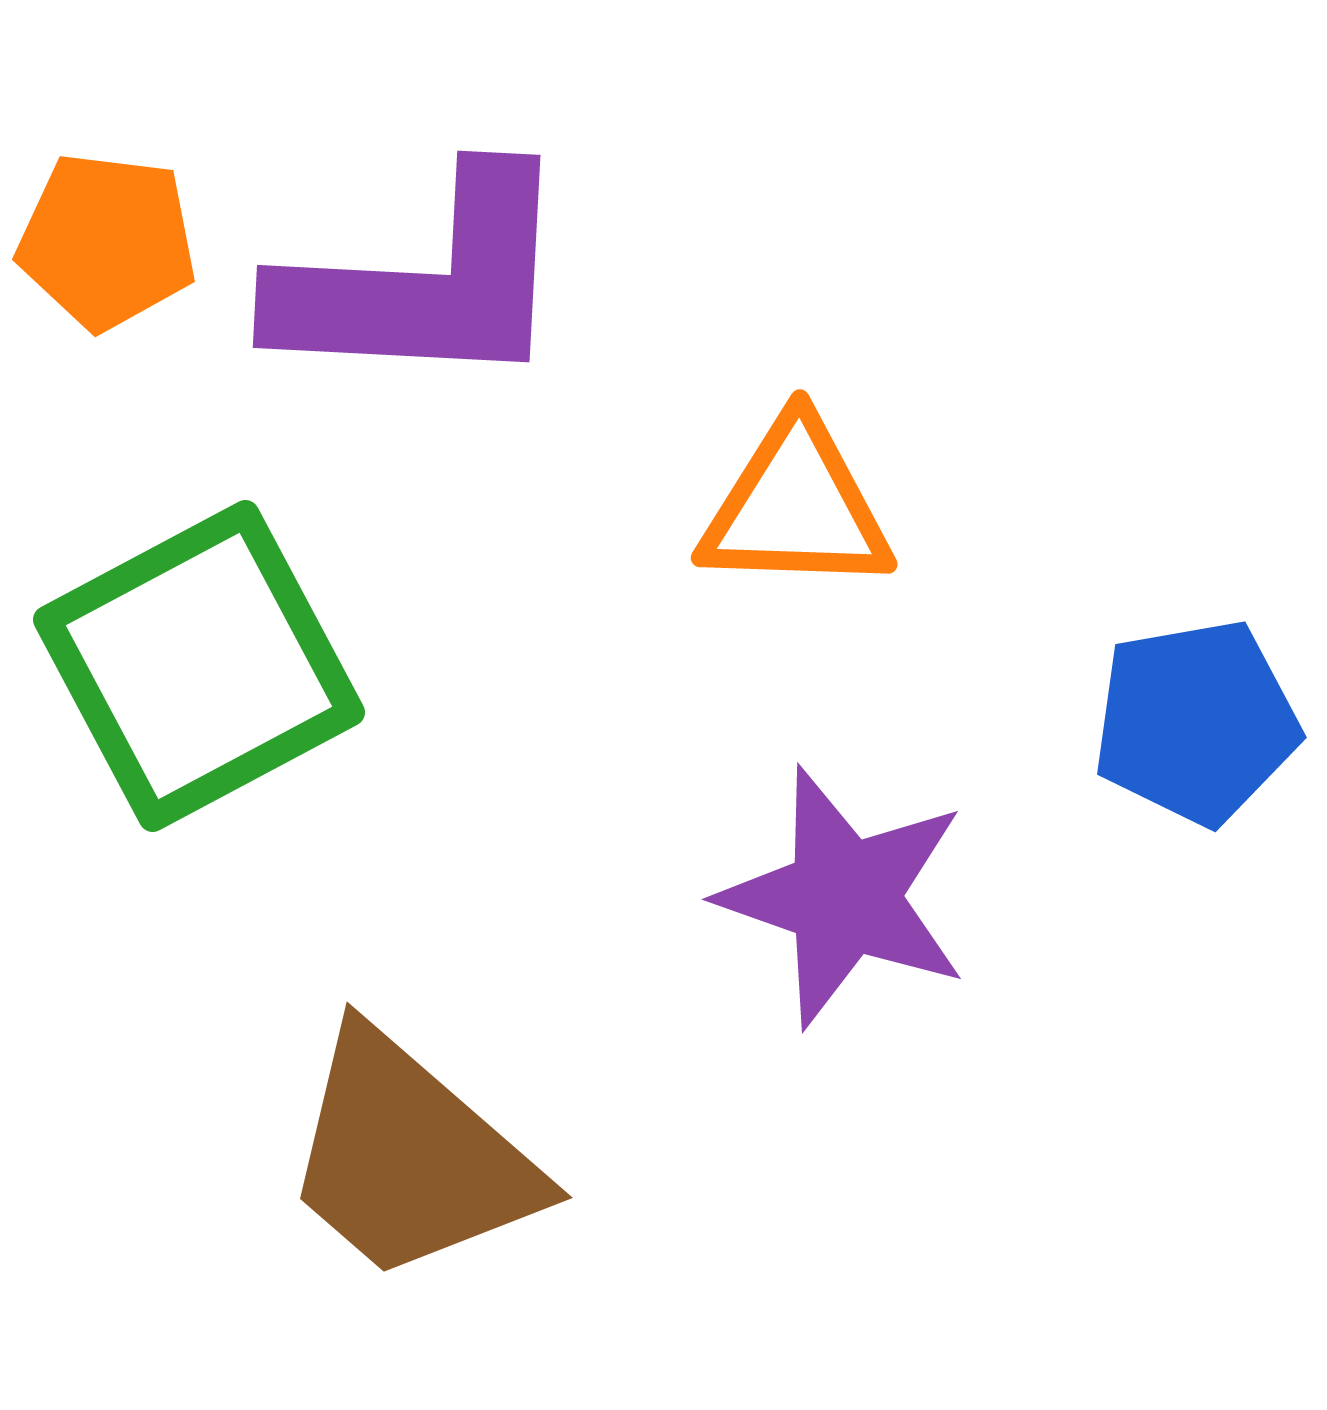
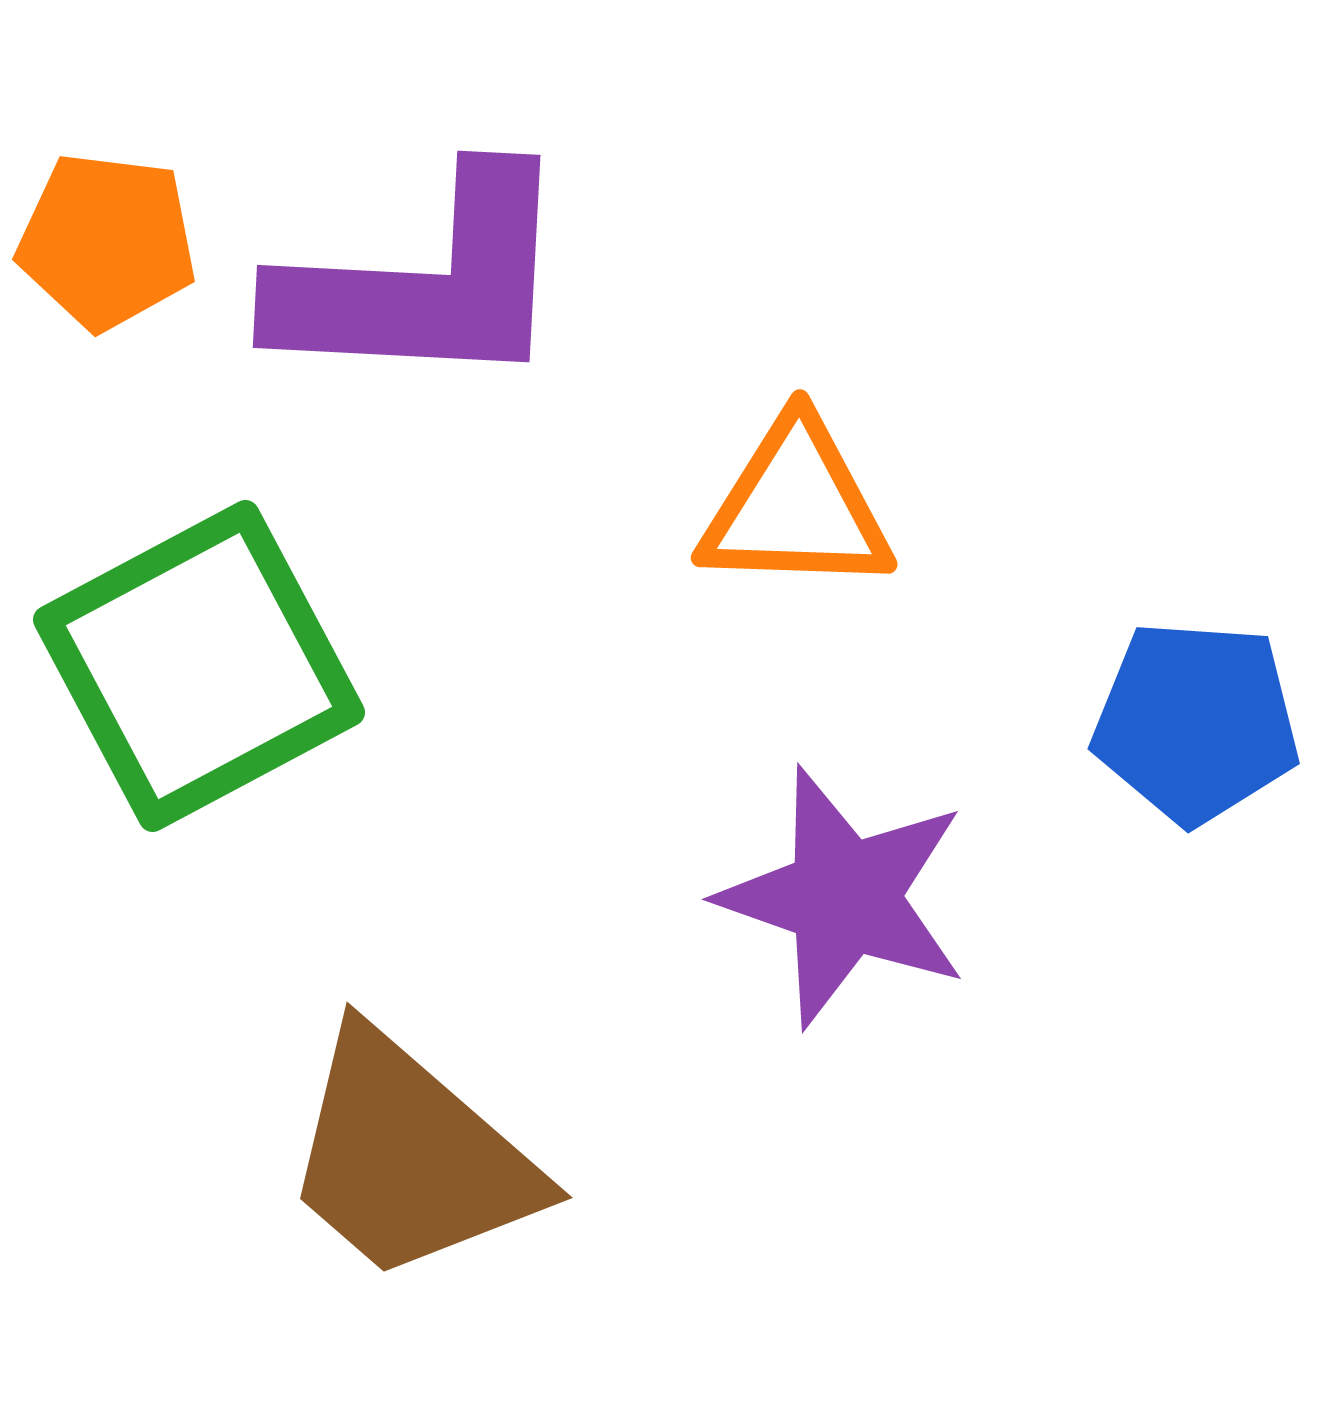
blue pentagon: rotated 14 degrees clockwise
